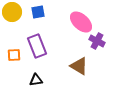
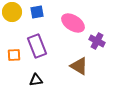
blue square: moved 1 px left
pink ellipse: moved 8 px left, 1 px down; rotated 10 degrees counterclockwise
